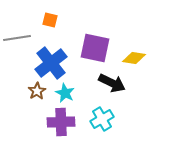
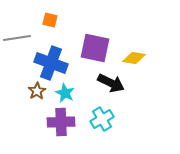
blue cross: rotated 32 degrees counterclockwise
black arrow: moved 1 px left
